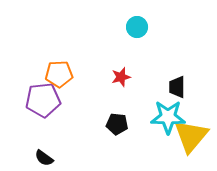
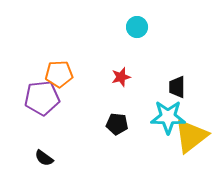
purple pentagon: moved 1 px left, 2 px up
yellow triangle: rotated 12 degrees clockwise
